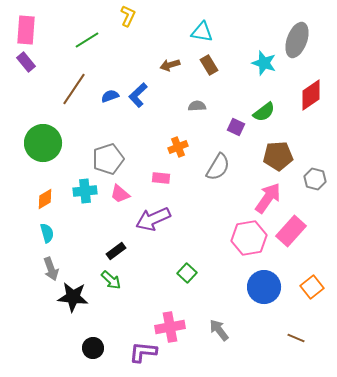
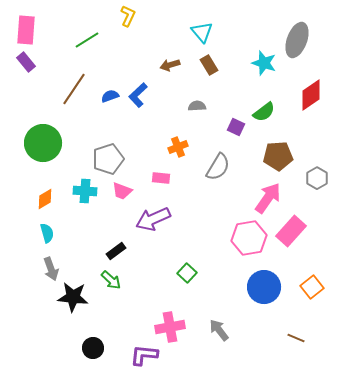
cyan triangle at (202, 32): rotated 40 degrees clockwise
gray hexagon at (315, 179): moved 2 px right, 1 px up; rotated 15 degrees clockwise
cyan cross at (85, 191): rotated 10 degrees clockwise
pink trapezoid at (120, 194): moved 2 px right, 3 px up; rotated 20 degrees counterclockwise
purple L-shape at (143, 352): moved 1 px right, 3 px down
